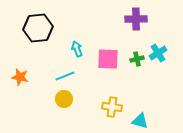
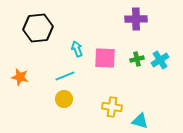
cyan cross: moved 2 px right, 7 px down
pink square: moved 3 px left, 1 px up
